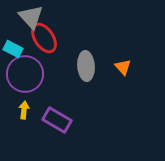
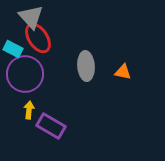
red ellipse: moved 6 px left
orange triangle: moved 5 px down; rotated 36 degrees counterclockwise
yellow arrow: moved 5 px right
purple rectangle: moved 6 px left, 6 px down
